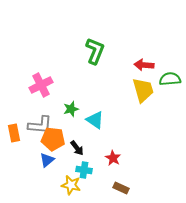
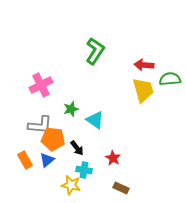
green L-shape: rotated 12 degrees clockwise
orange rectangle: moved 11 px right, 27 px down; rotated 18 degrees counterclockwise
